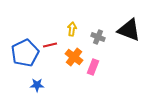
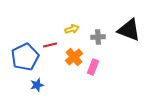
yellow arrow: rotated 64 degrees clockwise
gray cross: rotated 24 degrees counterclockwise
blue pentagon: moved 4 px down
orange cross: rotated 12 degrees clockwise
blue star: rotated 16 degrees counterclockwise
